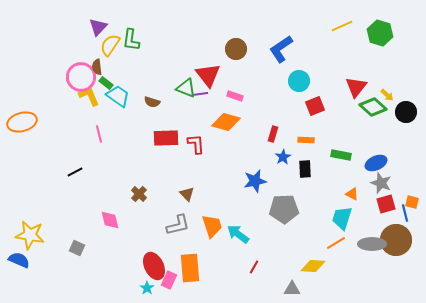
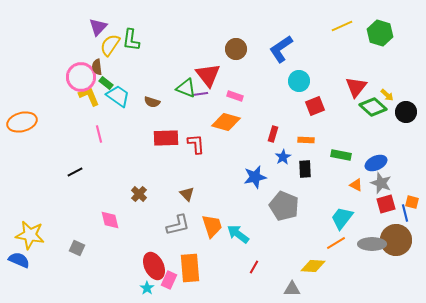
blue star at (255, 181): moved 4 px up
orange triangle at (352, 194): moved 4 px right, 9 px up
gray pentagon at (284, 209): moved 3 px up; rotated 24 degrees clockwise
cyan trapezoid at (342, 218): rotated 20 degrees clockwise
